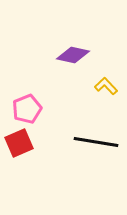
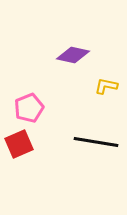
yellow L-shape: rotated 35 degrees counterclockwise
pink pentagon: moved 2 px right, 1 px up
red square: moved 1 px down
